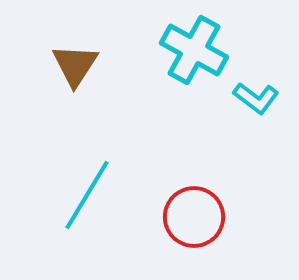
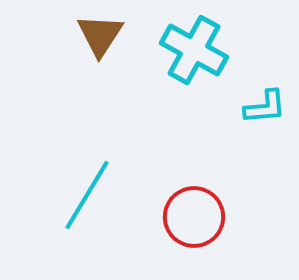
brown triangle: moved 25 px right, 30 px up
cyan L-shape: moved 9 px right, 9 px down; rotated 42 degrees counterclockwise
